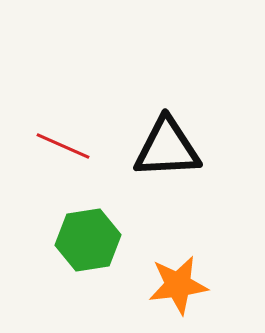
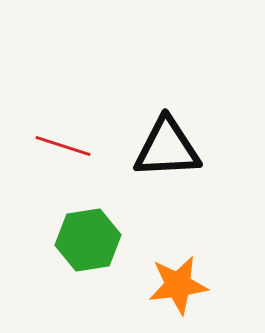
red line: rotated 6 degrees counterclockwise
